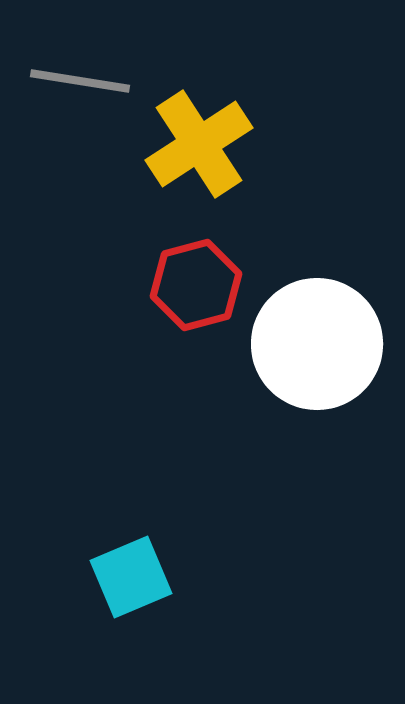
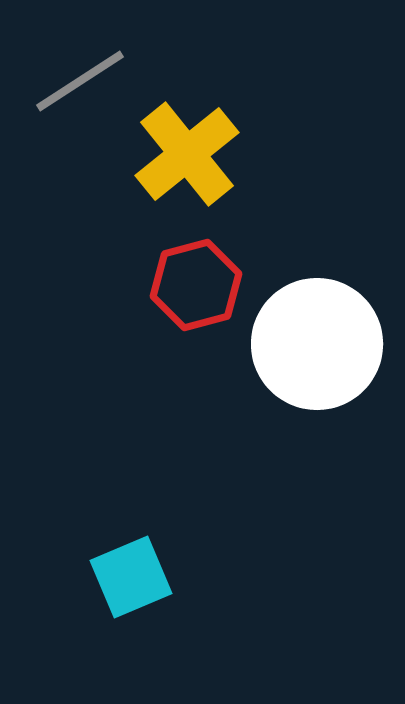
gray line: rotated 42 degrees counterclockwise
yellow cross: moved 12 px left, 10 px down; rotated 6 degrees counterclockwise
